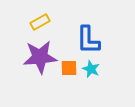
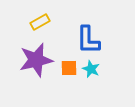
purple star: moved 4 px left, 3 px down; rotated 8 degrees counterclockwise
